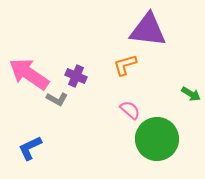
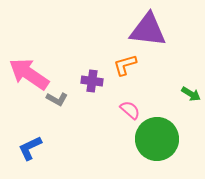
purple cross: moved 16 px right, 5 px down; rotated 15 degrees counterclockwise
